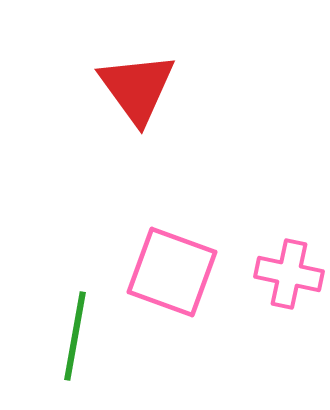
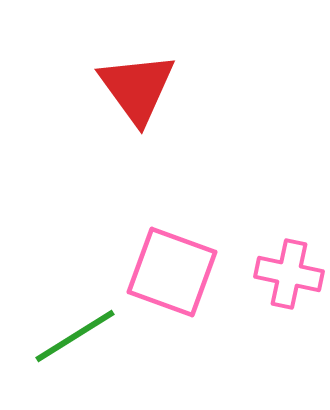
green line: rotated 48 degrees clockwise
